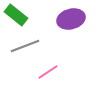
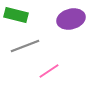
green rectangle: rotated 25 degrees counterclockwise
pink line: moved 1 px right, 1 px up
